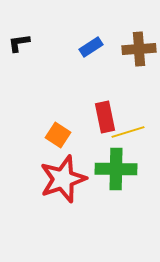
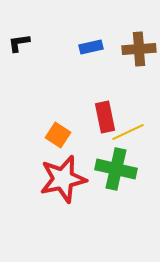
blue rectangle: rotated 20 degrees clockwise
yellow line: rotated 8 degrees counterclockwise
green cross: rotated 12 degrees clockwise
red star: rotated 6 degrees clockwise
